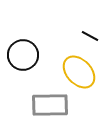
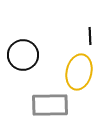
black line: rotated 60 degrees clockwise
yellow ellipse: rotated 56 degrees clockwise
